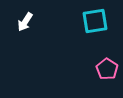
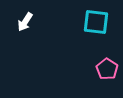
cyan square: moved 1 px right, 1 px down; rotated 16 degrees clockwise
